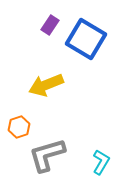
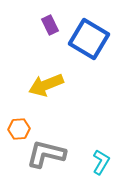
purple rectangle: rotated 60 degrees counterclockwise
blue square: moved 3 px right
orange hexagon: moved 2 px down; rotated 15 degrees clockwise
gray L-shape: moved 1 px left, 1 px up; rotated 30 degrees clockwise
